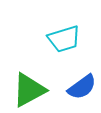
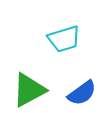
blue semicircle: moved 6 px down
